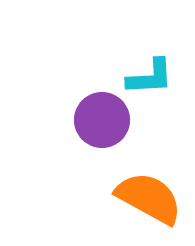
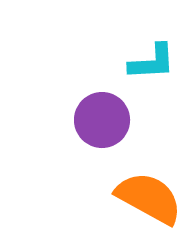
cyan L-shape: moved 2 px right, 15 px up
